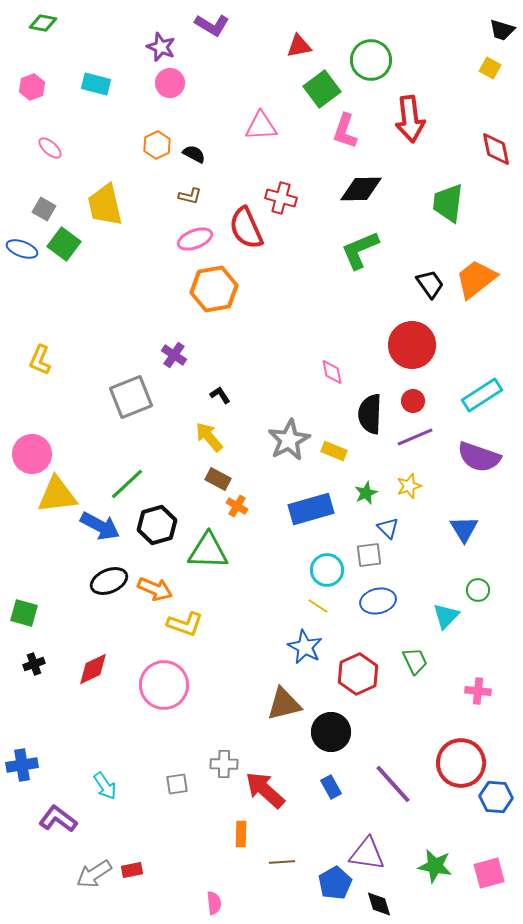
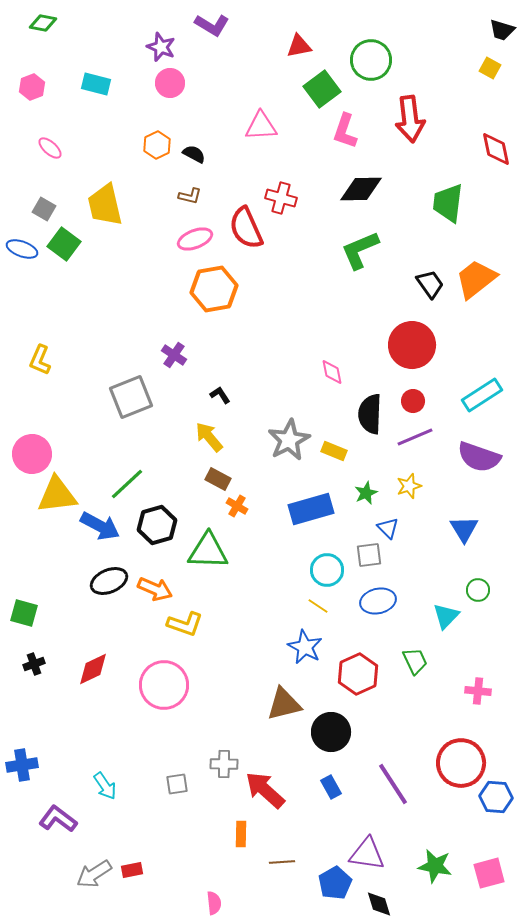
purple line at (393, 784): rotated 9 degrees clockwise
